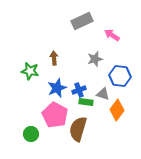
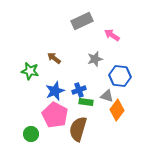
brown arrow: rotated 48 degrees counterclockwise
blue star: moved 2 px left, 3 px down
gray triangle: moved 4 px right, 2 px down
